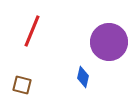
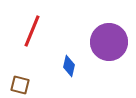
blue diamond: moved 14 px left, 11 px up
brown square: moved 2 px left
